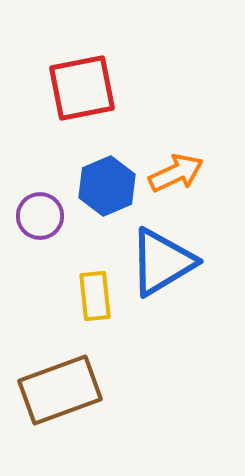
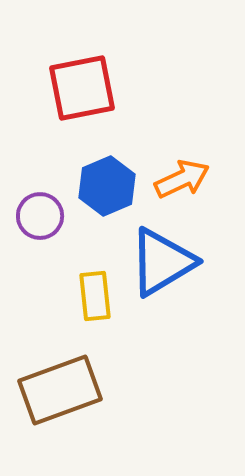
orange arrow: moved 6 px right, 6 px down
